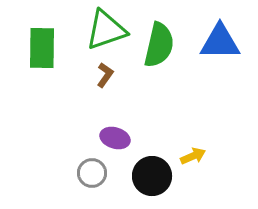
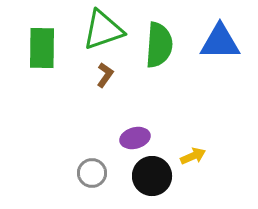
green triangle: moved 3 px left
green semicircle: rotated 9 degrees counterclockwise
purple ellipse: moved 20 px right; rotated 32 degrees counterclockwise
